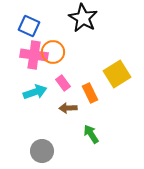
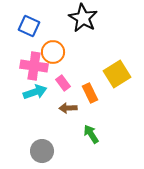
pink cross: moved 11 px down
